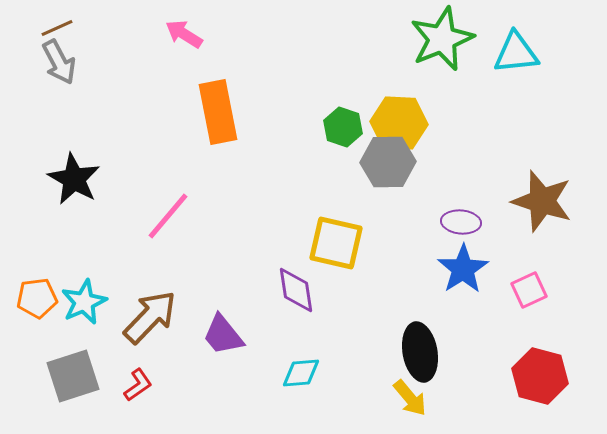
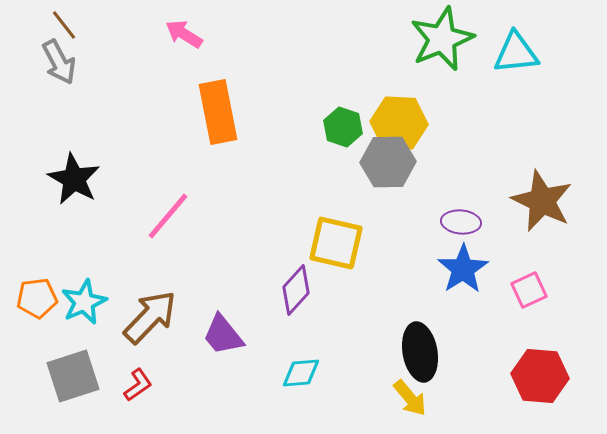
brown line: moved 7 px right, 3 px up; rotated 76 degrees clockwise
brown star: rotated 8 degrees clockwise
purple diamond: rotated 51 degrees clockwise
red hexagon: rotated 10 degrees counterclockwise
